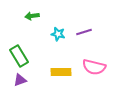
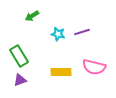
green arrow: rotated 24 degrees counterclockwise
purple line: moved 2 px left
